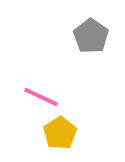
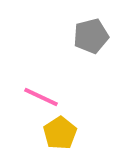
gray pentagon: rotated 24 degrees clockwise
